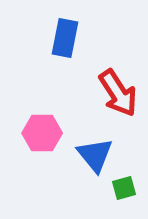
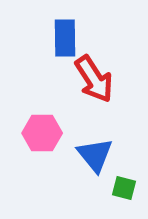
blue rectangle: rotated 12 degrees counterclockwise
red arrow: moved 24 px left, 14 px up
green square: rotated 30 degrees clockwise
